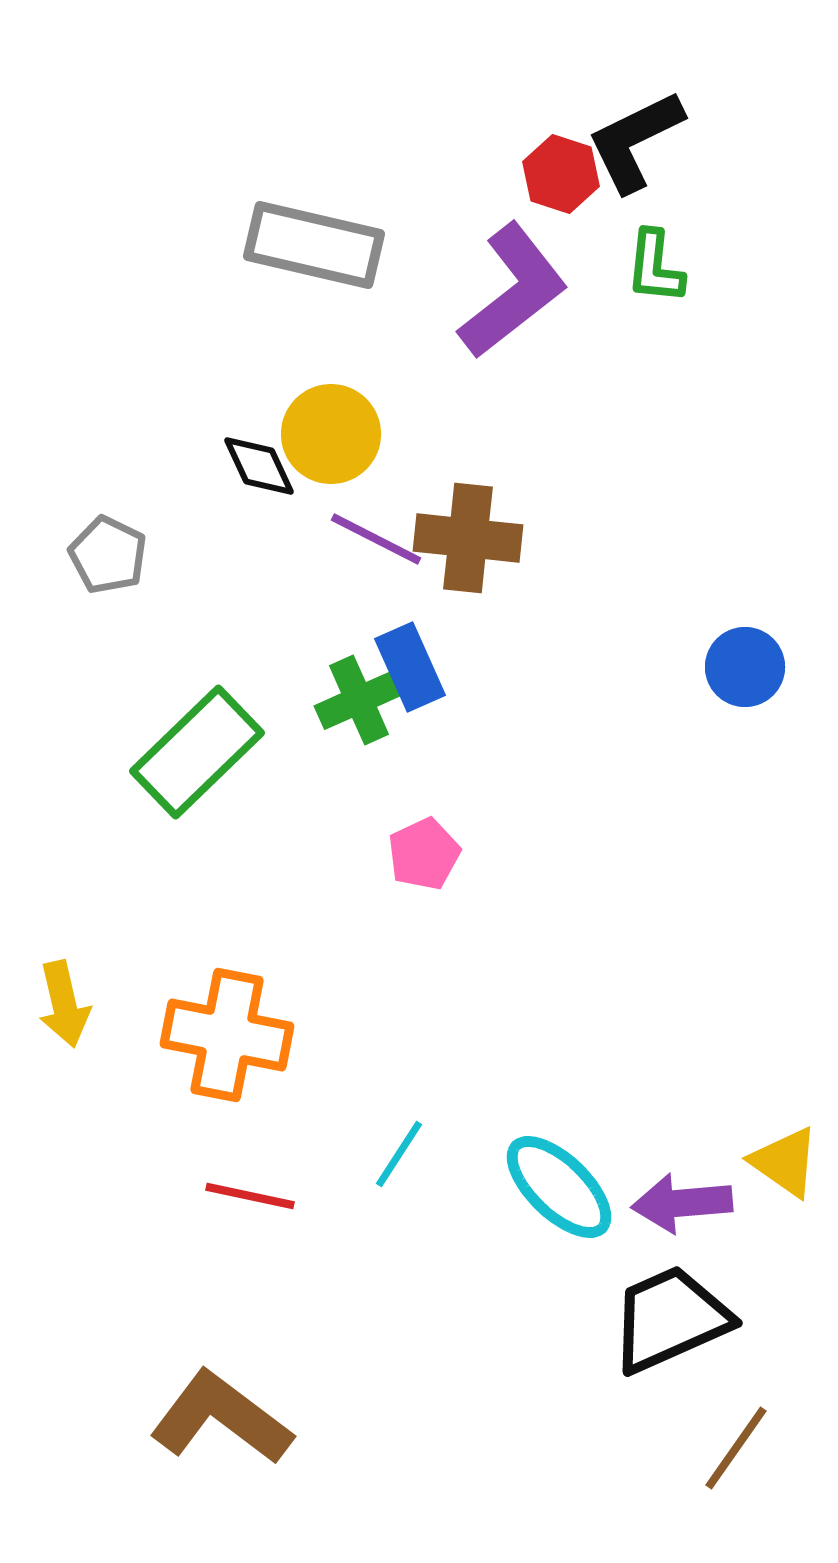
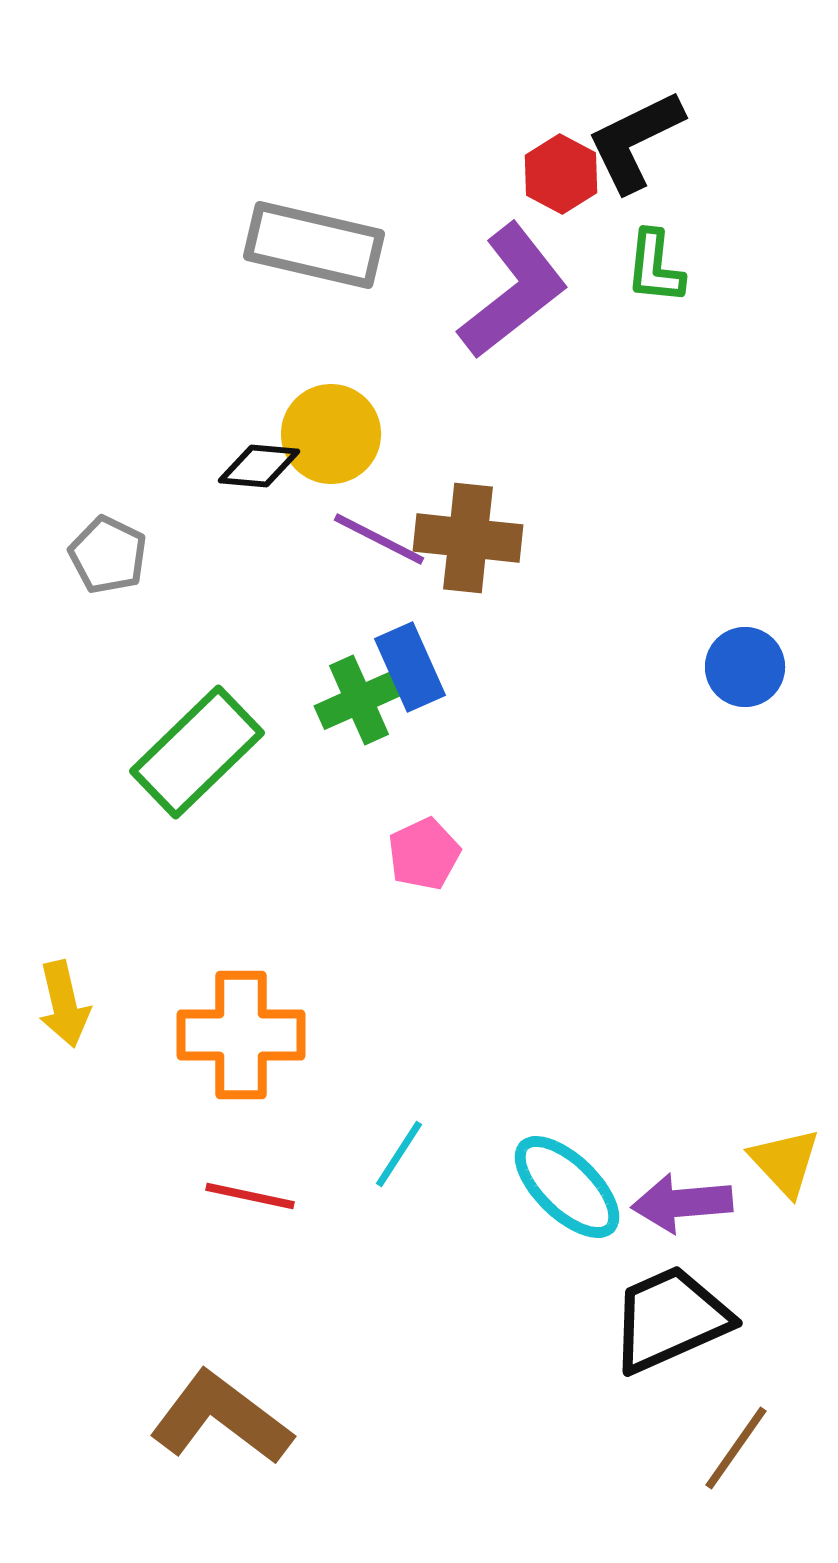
red hexagon: rotated 10 degrees clockwise
black diamond: rotated 60 degrees counterclockwise
purple line: moved 3 px right
orange cross: moved 14 px right; rotated 11 degrees counterclockwise
yellow triangle: rotated 12 degrees clockwise
cyan ellipse: moved 8 px right
